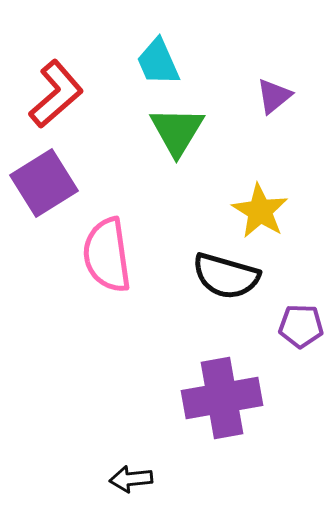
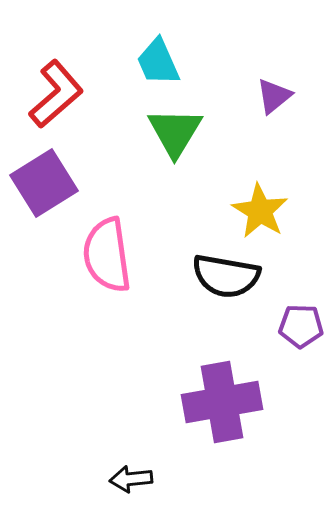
green triangle: moved 2 px left, 1 px down
black semicircle: rotated 6 degrees counterclockwise
purple cross: moved 4 px down
